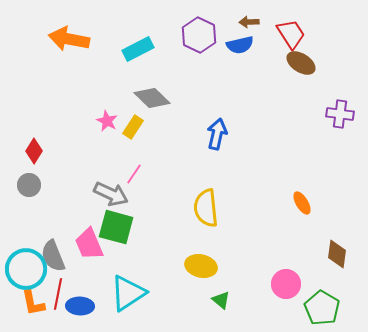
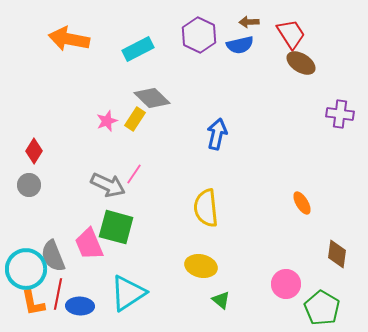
pink star: rotated 25 degrees clockwise
yellow rectangle: moved 2 px right, 8 px up
gray arrow: moved 3 px left, 9 px up
